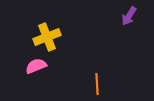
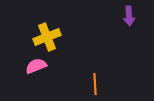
purple arrow: rotated 36 degrees counterclockwise
orange line: moved 2 px left
